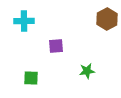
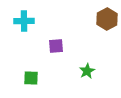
green star: rotated 21 degrees counterclockwise
